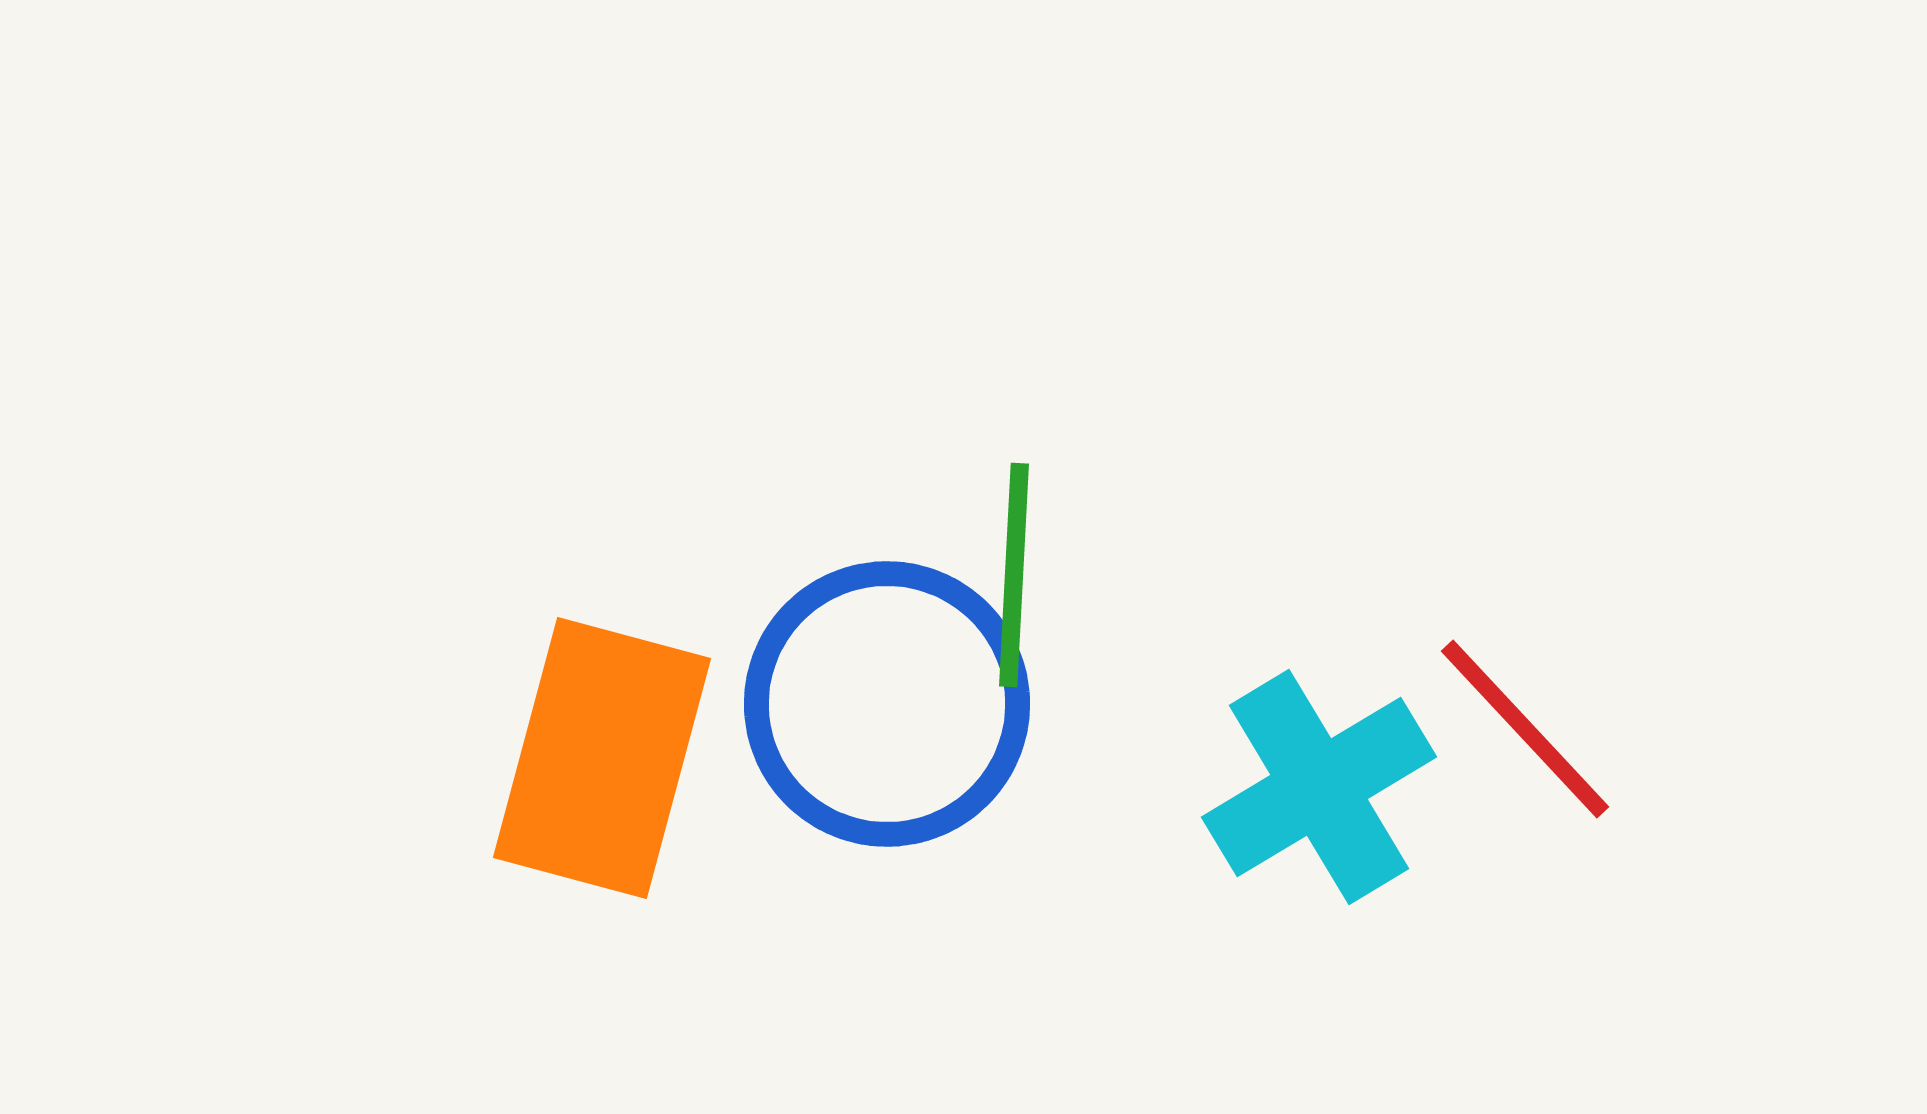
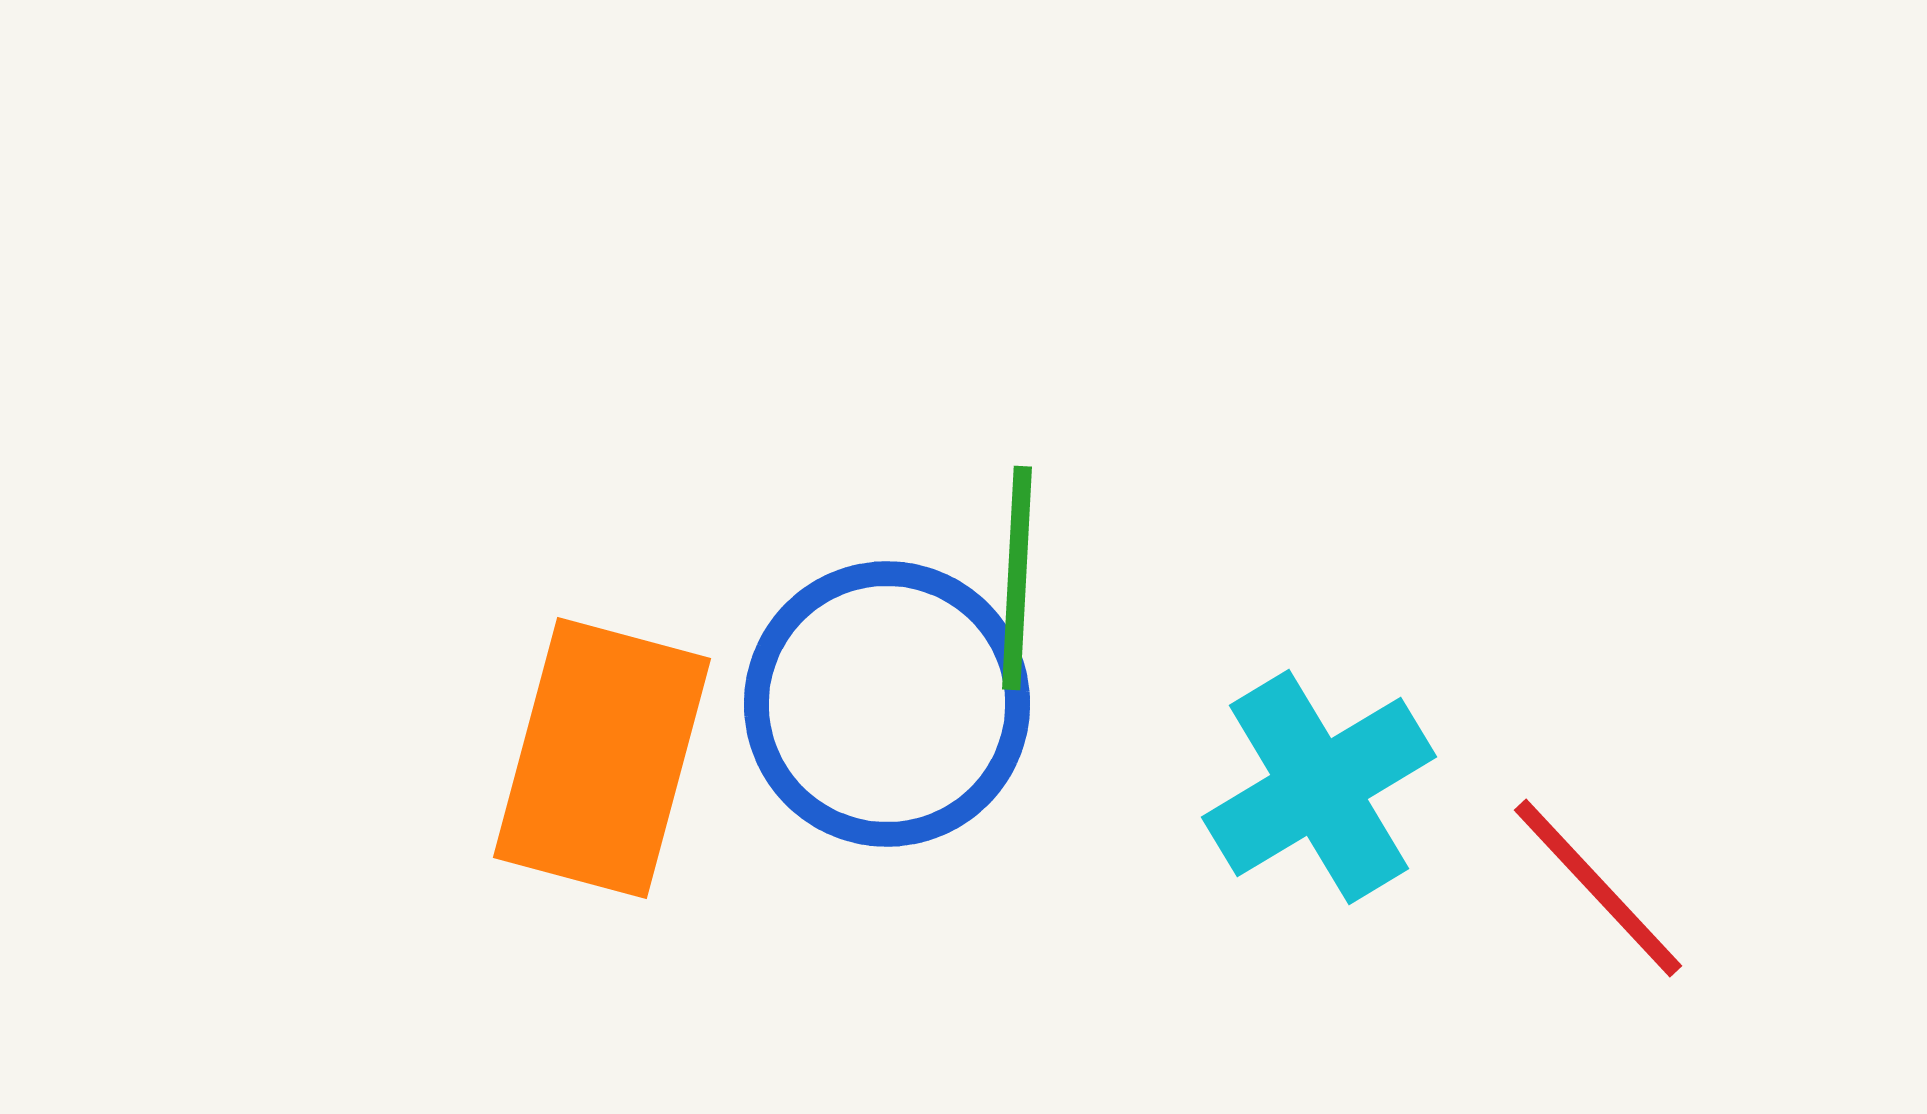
green line: moved 3 px right, 3 px down
red line: moved 73 px right, 159 px down
